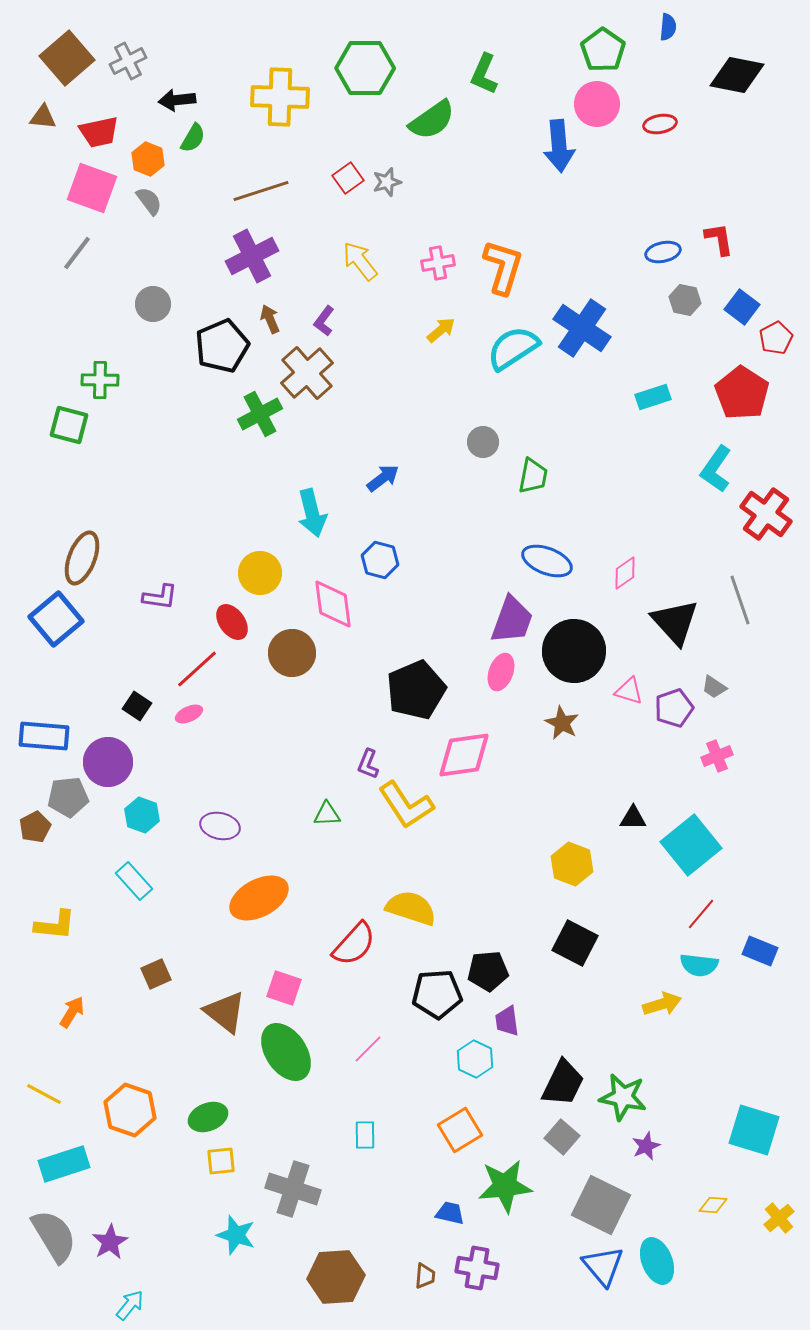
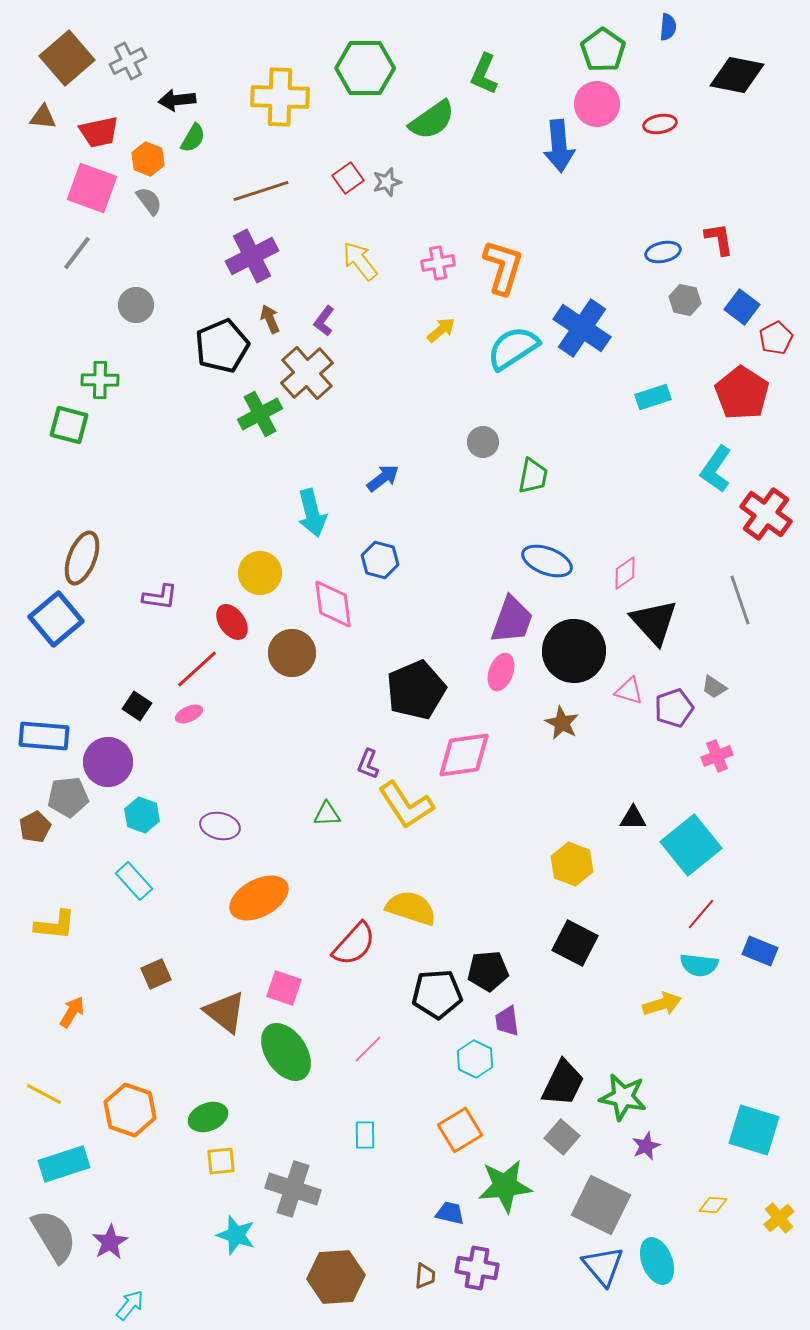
gray circle at (153, 304): moved 17 px left, 1 px down
black triangle at (675, 622): moved 21 px left
